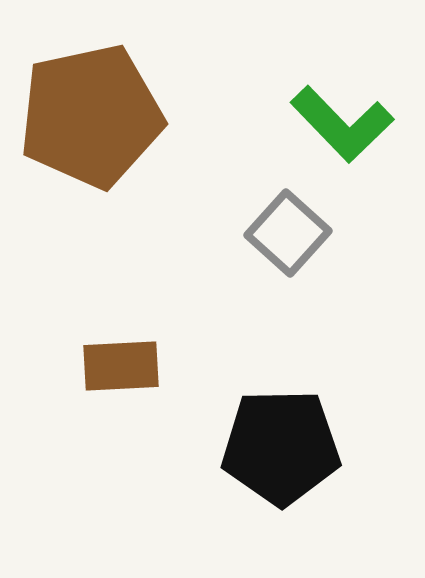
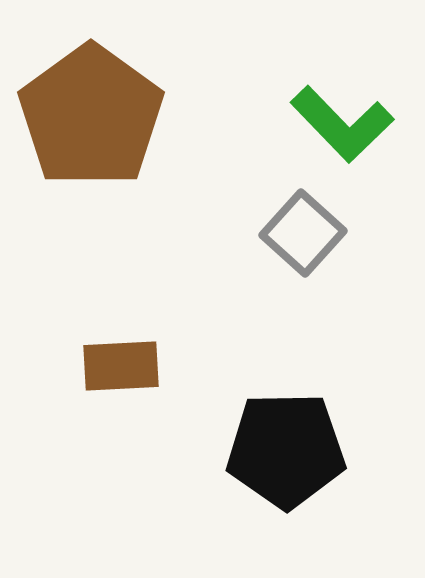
brown pentagon: rotated 24 degrees counterclockwise
gray square: moved 15 px right
black pentagon: moved 5 px right, 3 px down
